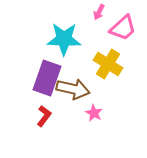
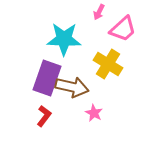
pink trapezoid: moved 1 px down
brown arrow: moved 1 px left, 2 px up
